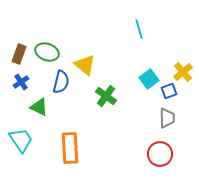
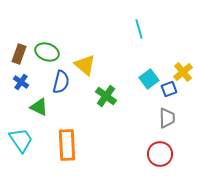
blue cross: rotated 21 degrees counterclockwise
blue square: moved 2 px up
orange rectangle: moved 3 px left, 3 px up
